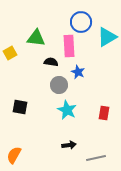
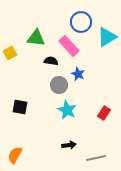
pink rectangle: rotated 40 degrees counterclockwise
black semicircle: moved 1 px up
blue star: moved 2 px down
red rectangle: rotated 24 degrees clockwise
orange semicircle: moved 1 px right
